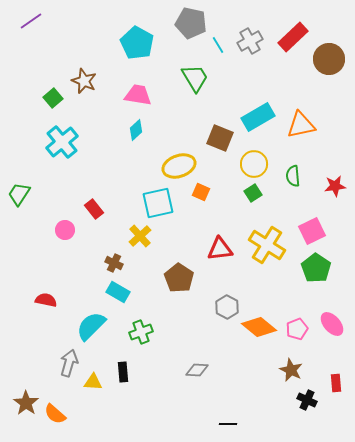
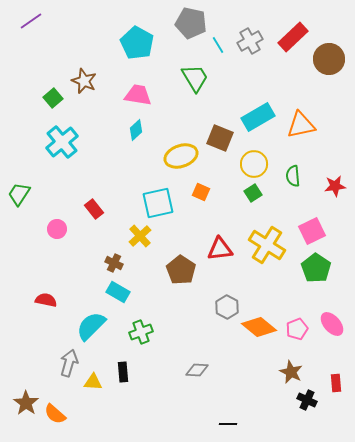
yellow ellipse at (179, 166): moved 2 px right, 10 px up
pink circle at (65, 230): moved 8 px left, 1 px up
brown pentagon at (179, 278): moved 2 px right, 8 px up
brown star at (291, 370): moved 2 px down
